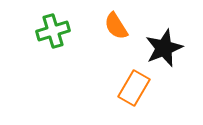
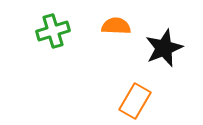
orange semicircle: rotated 124 degrees clockwise
orange rectangle: moved 1 px right, 13 px down
